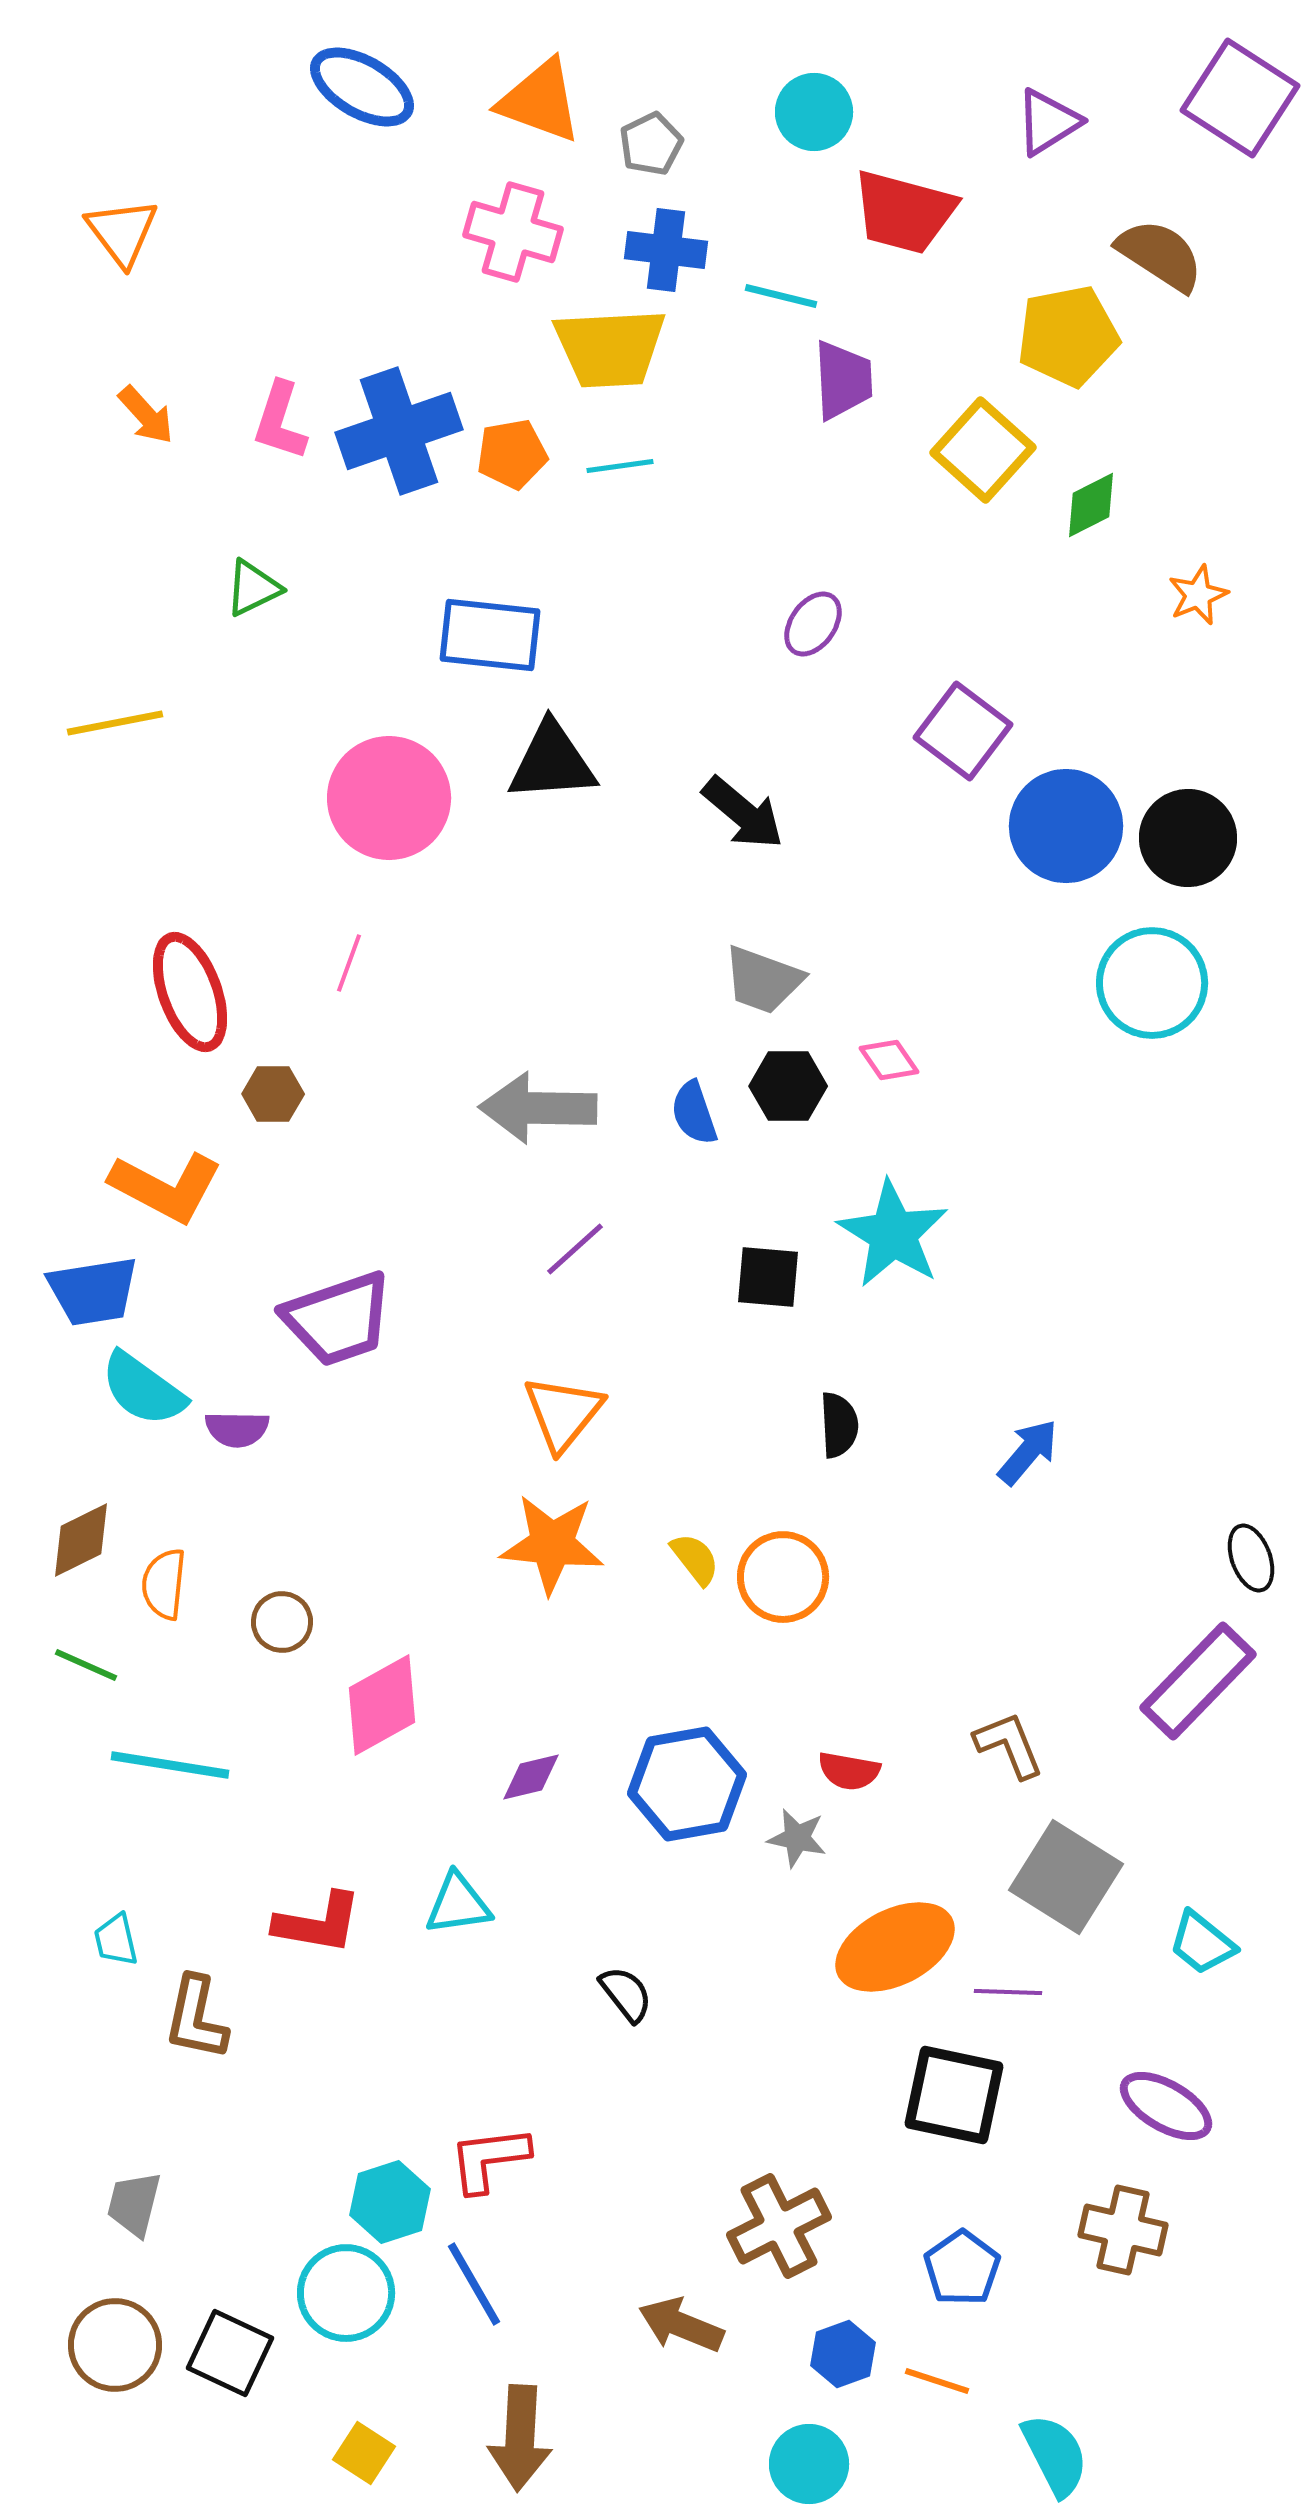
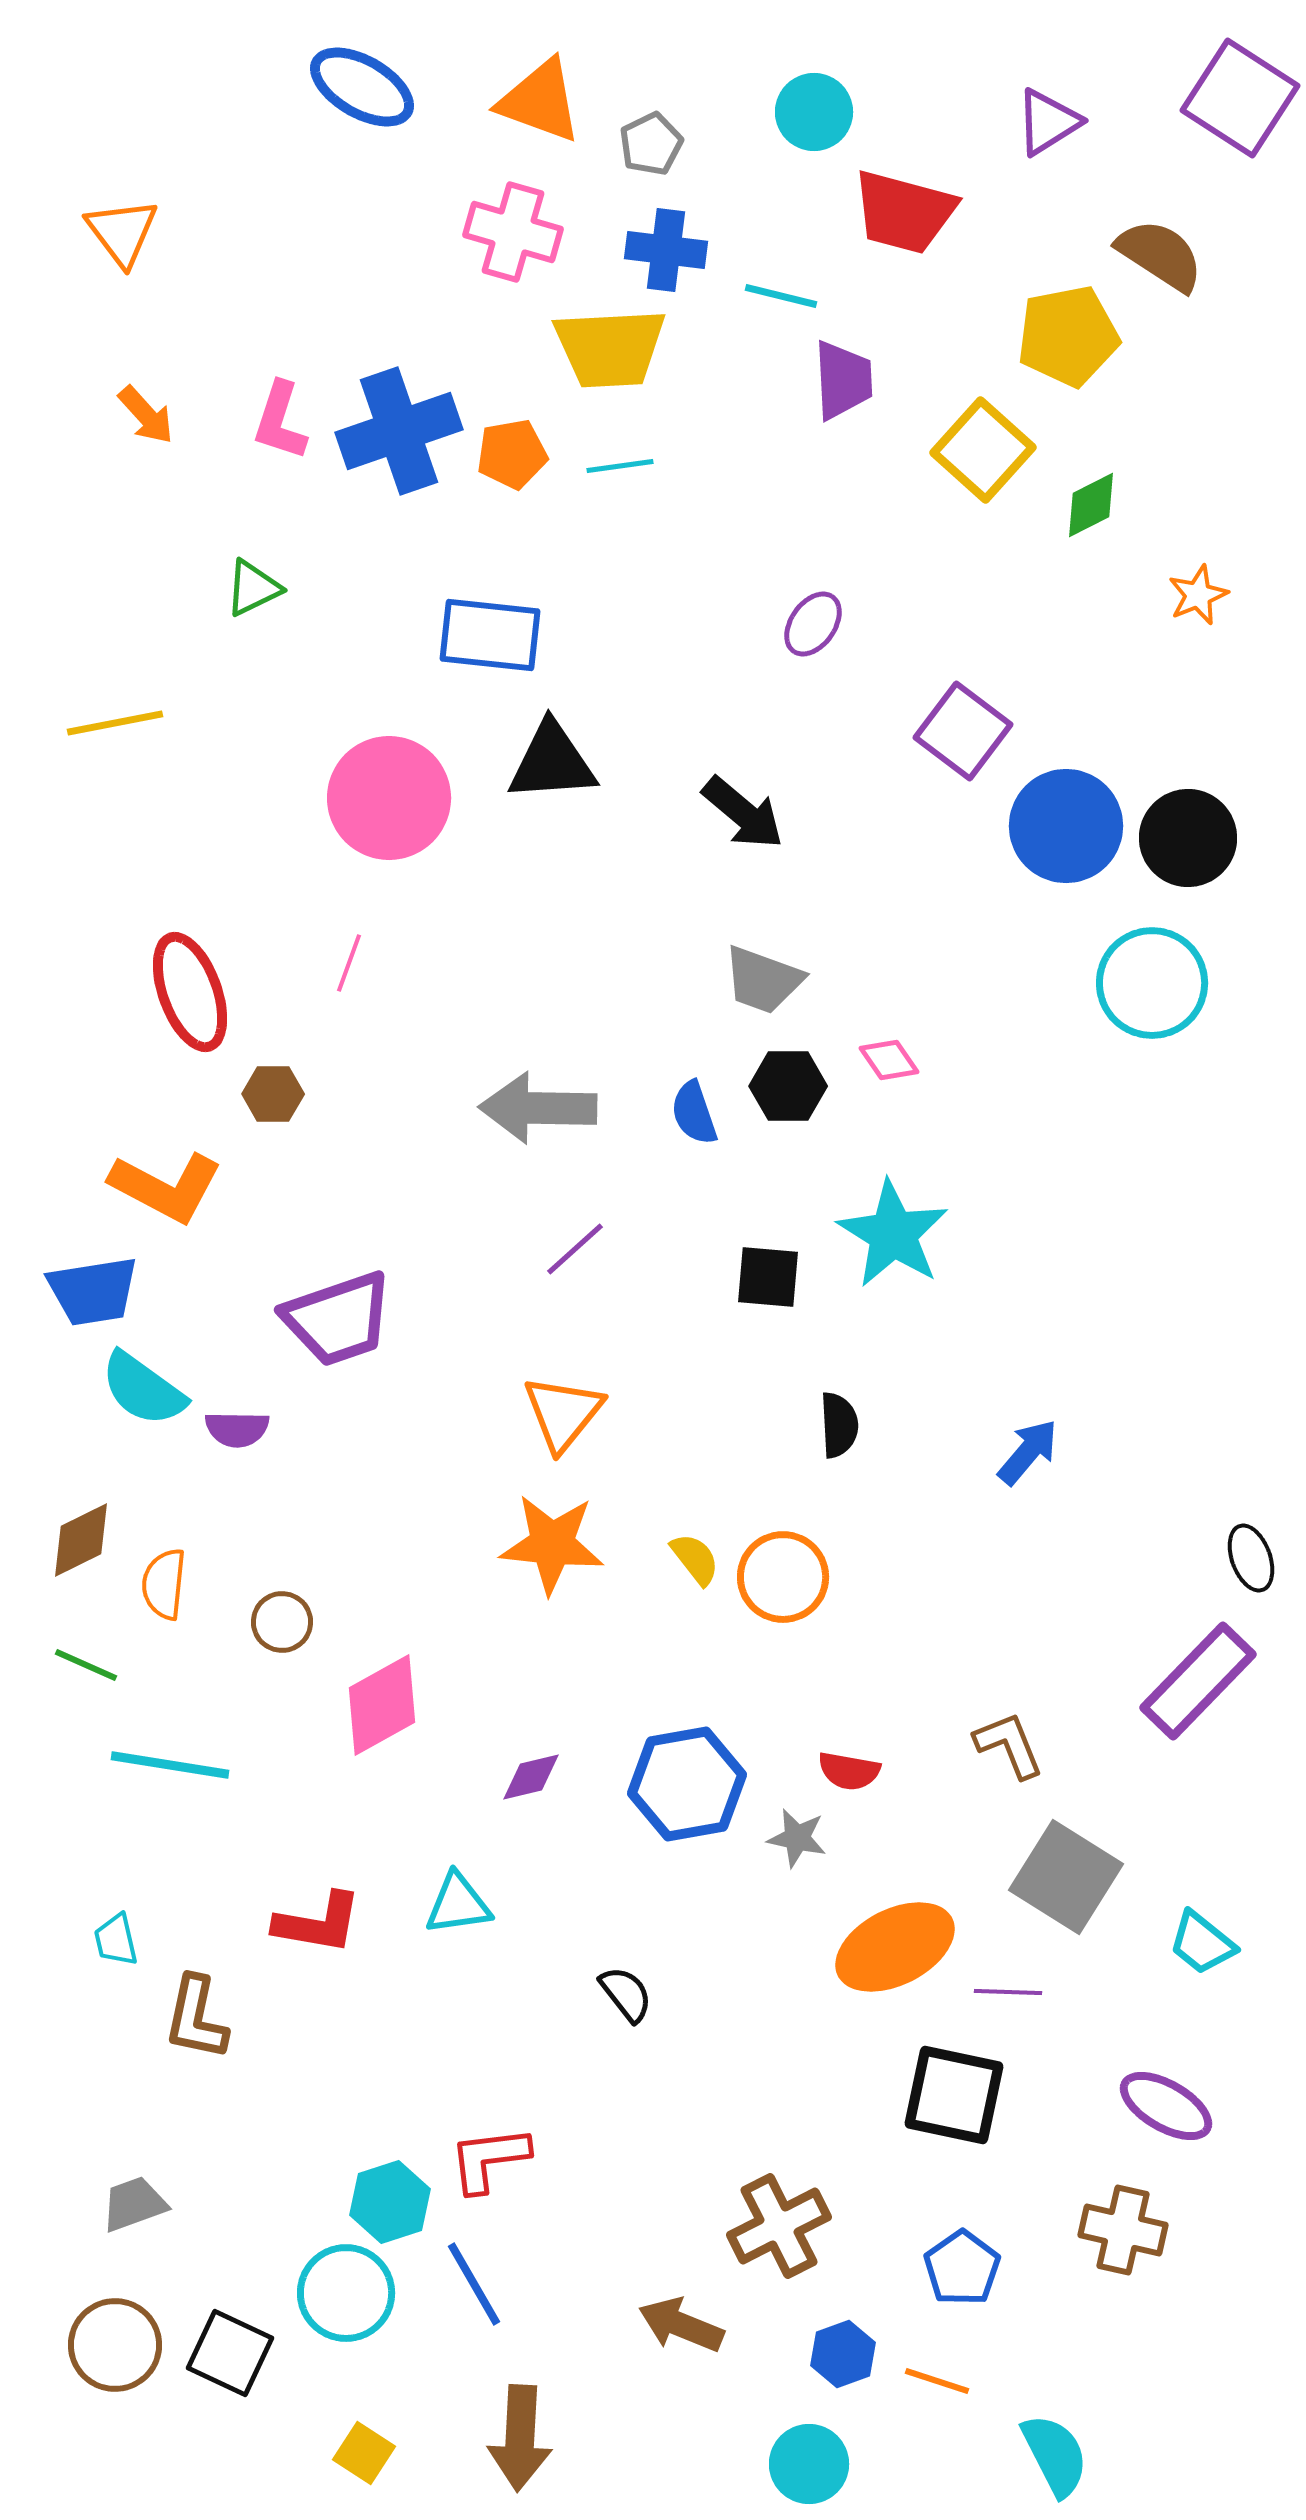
gray trapezoid at (134, 2204): rotated 56 degrees clockwise
